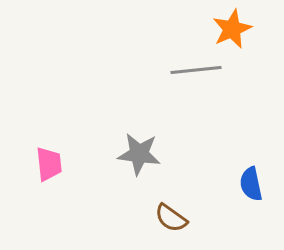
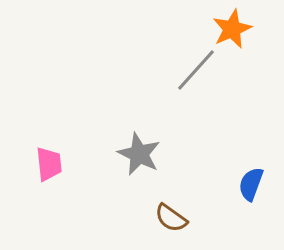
gray line: rotated 42 degrees counterclockwise
gray star: rotated 18 degrees clockwise
blue semicircle: rotated 32 degrees clockwise
